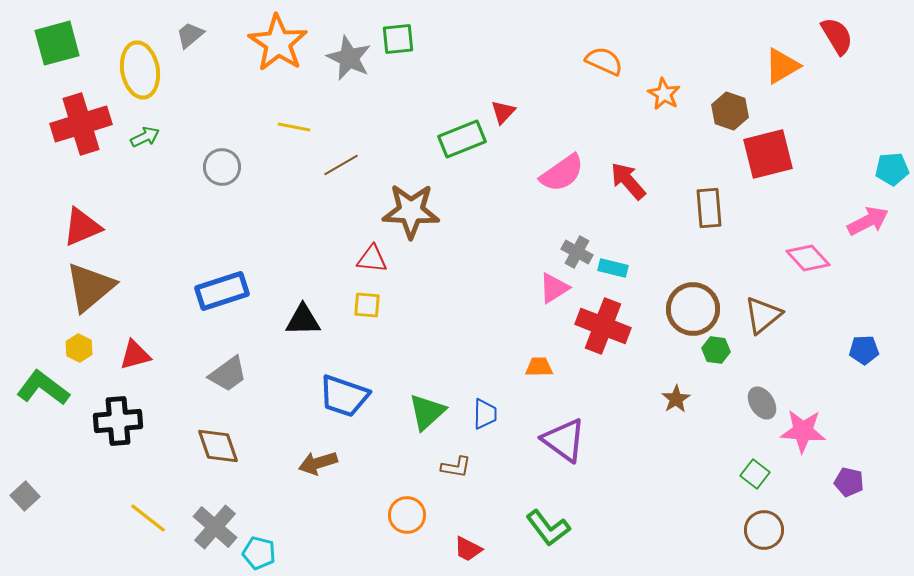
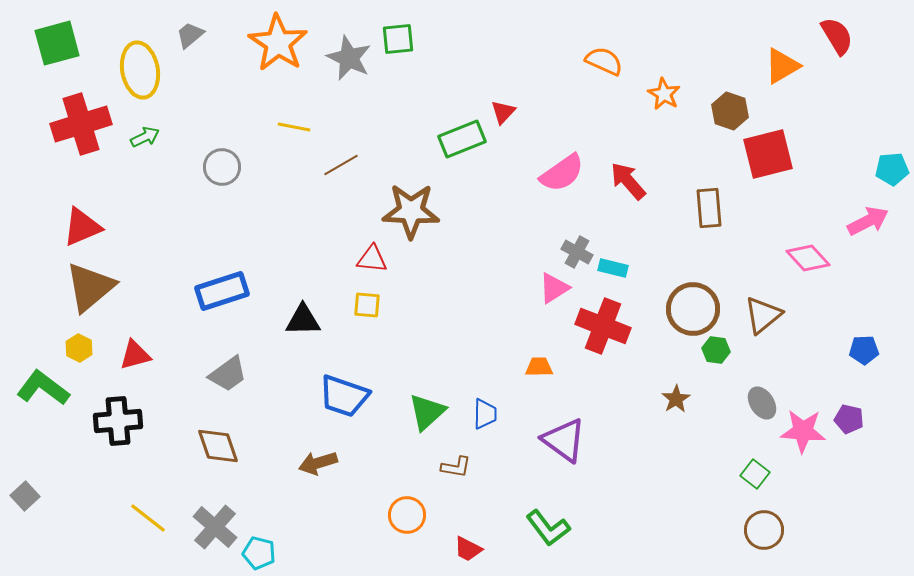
purple pentagon at (849, 482): moved 63 px up
